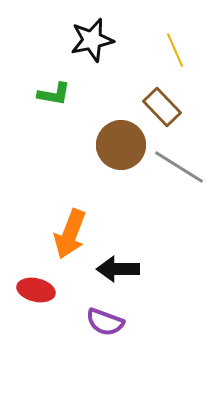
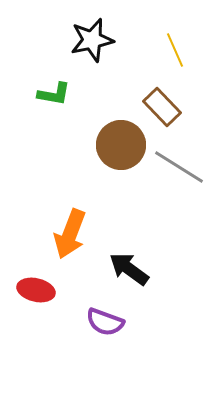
black arrow: moved 11 px right; rotated 36 degrees clockwise
